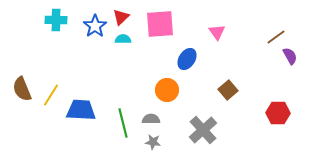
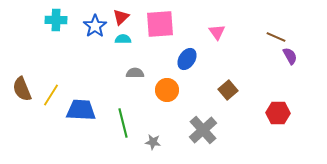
brown line: rotated 60 degrees clockwise
gray semicircle: moved 16 px left, 46 px up
